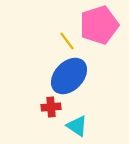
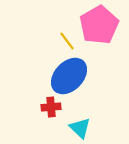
pink pentagon: rotated 12 degrees counterclockwise
cyan triangle: moved 3 px right, 2 px down; rotated 10 degrees clockwise
